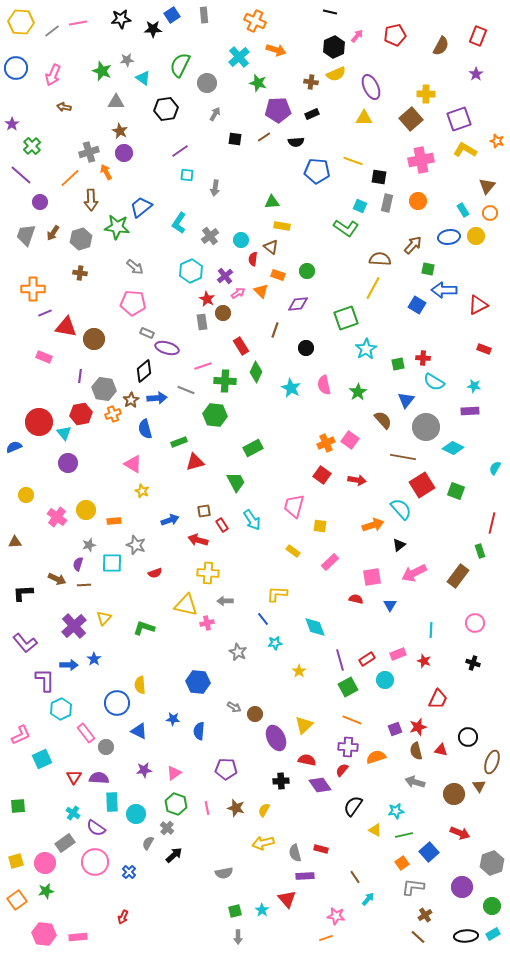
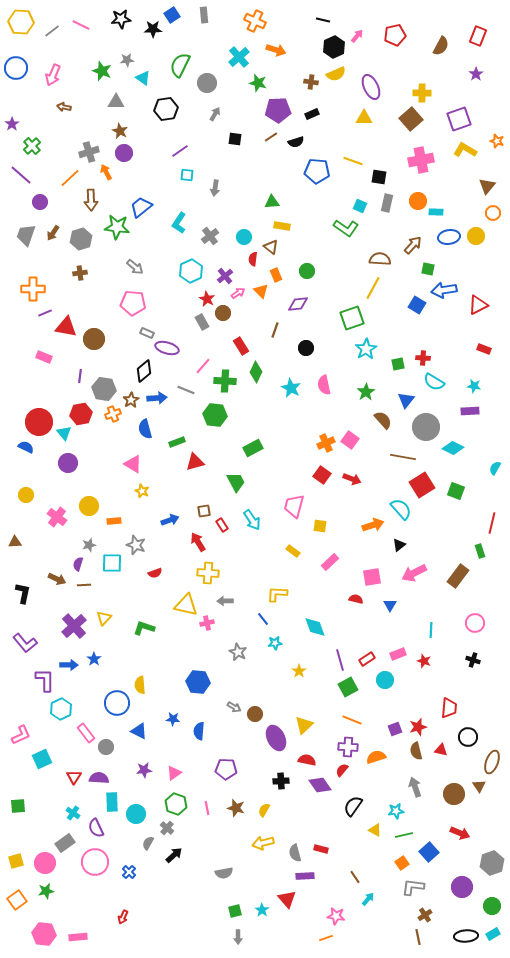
black line at (330, 12): moved 7 px left, 8 px down
pink line at (78, 23): moved 3 px right, 2 px down; rotated 36 degrees clockwise
yellow cross at (426, 94): moved 4 px left, 1 px up
brown line at (264, 137): moved 7 px right
black semicircle at (296, 142): rotated 14 degrees counterclockwise
cyan rectangle at (463, 210): moved 27 px left, 2 px down; rotated 56 degrees counterclockwise
orange circle at (490, 213): moved 3 px right
cyan circle at (241, 240): moved 3 px right, 3 px up
brown cross at (80, 273): rotated 16 degrees counterclockwise
orange rectangle at (278, 275): moved 2 px left; rotated 48 degrees clockwise
blue arrow at (444, 290): rotated 10 degrees counterclockwise
green square at (346, 318): moved 6 px right
gray rectangle at (202, 322): rotated 21 degrees counterclockwise
pink line at (203, 366): rotated 30 degrees counterclockwise
green star at (358, 392): moved 8 px right
green rectangle at (179, 442): moved 2 px left
blue semicircle at (14, 447): moved 12 px right; rotated 49 degrees clockwise
red arrow at (357, 480): moved 5 px left, 1 px up; rotated 12 degrees clockwise
yellow circle at (86, 510): moved 3 px right, 4 px up
red arrow at (198, 540): moved 2 px down; rotated 42 degrees clockwise
black L-shape at (23, 593): rotated 105 degrees clockwise
black cross at (473, 663): moved 3 px up
red trapezoid at (438, 699): moved 11 px right, 9 px down; rotated 20 degrees counterclockwise
gray arrow at (415, 782): moved 5 px down; rotated 54 degrees clockwise
purple semicircle at (96, 828): rotated 30 degrees clockwise
brown line at (418, 937): rotated 35 degrees clockwise
